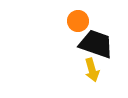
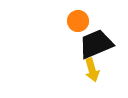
black trapezoid: rotated 42 degrees counterclockwise
